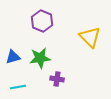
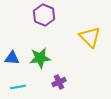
purple hexagon: moved 2 px right, 6 px up
blue triangle: moved 1 px left, 1 px down; rotated 21 degrees clockwise
purple cross: moved 2 px right, 3 px down; rotated 32 degrees counterclockwise
